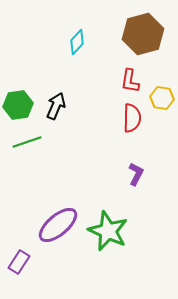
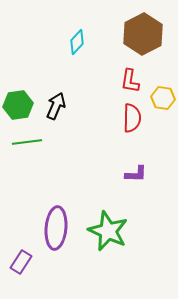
brown hexagon: rotated 12 degrees counterclockwise
yellow hexagon: moved 1 px right
green line: rotated 12 degrees clockwise
purple L-shape: rotated 65 degrees clockwise
purple ellipse: moved 2 px left, 3 px down; rotated 45 degrees counterclockwise
purple rectangle: moved 2 px right
